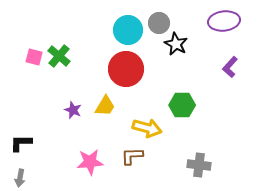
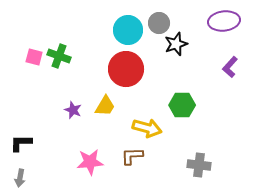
black star: rotated 25 degrees clockwise
green cross: rotated 20 degrees counterclockwise
